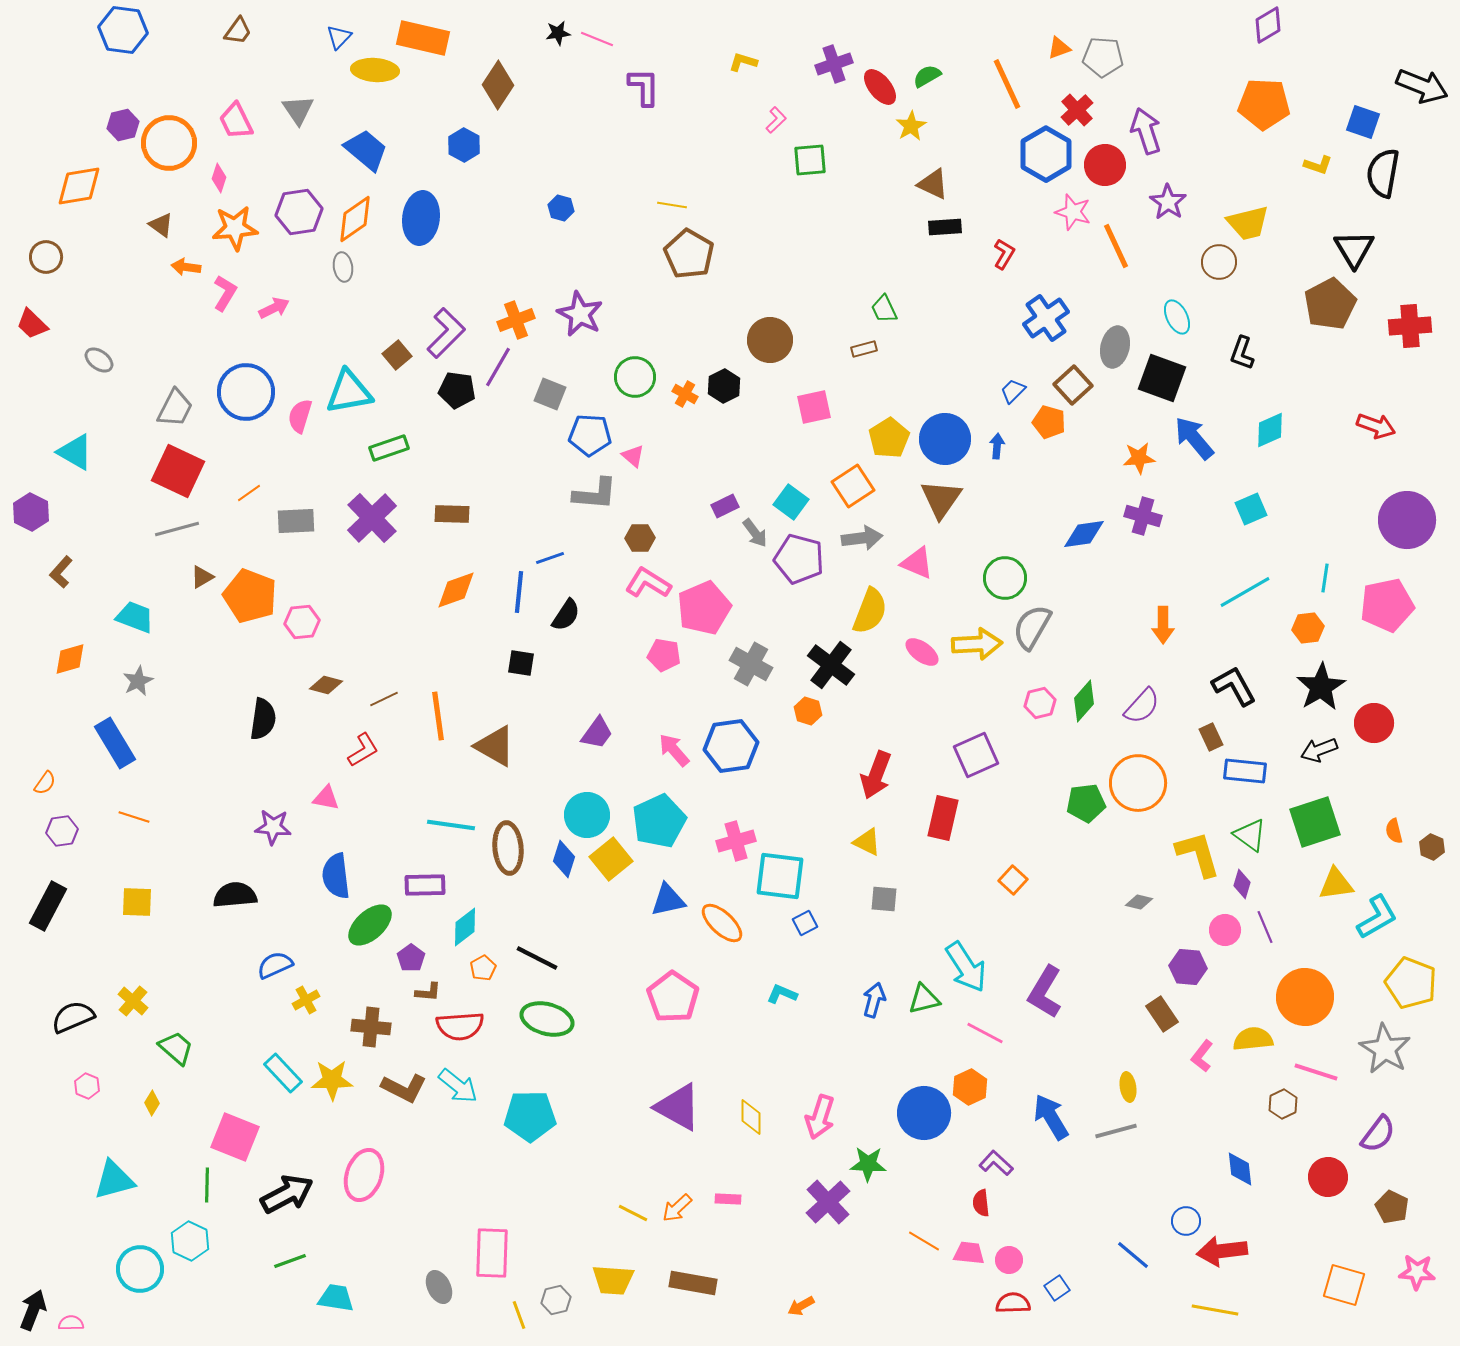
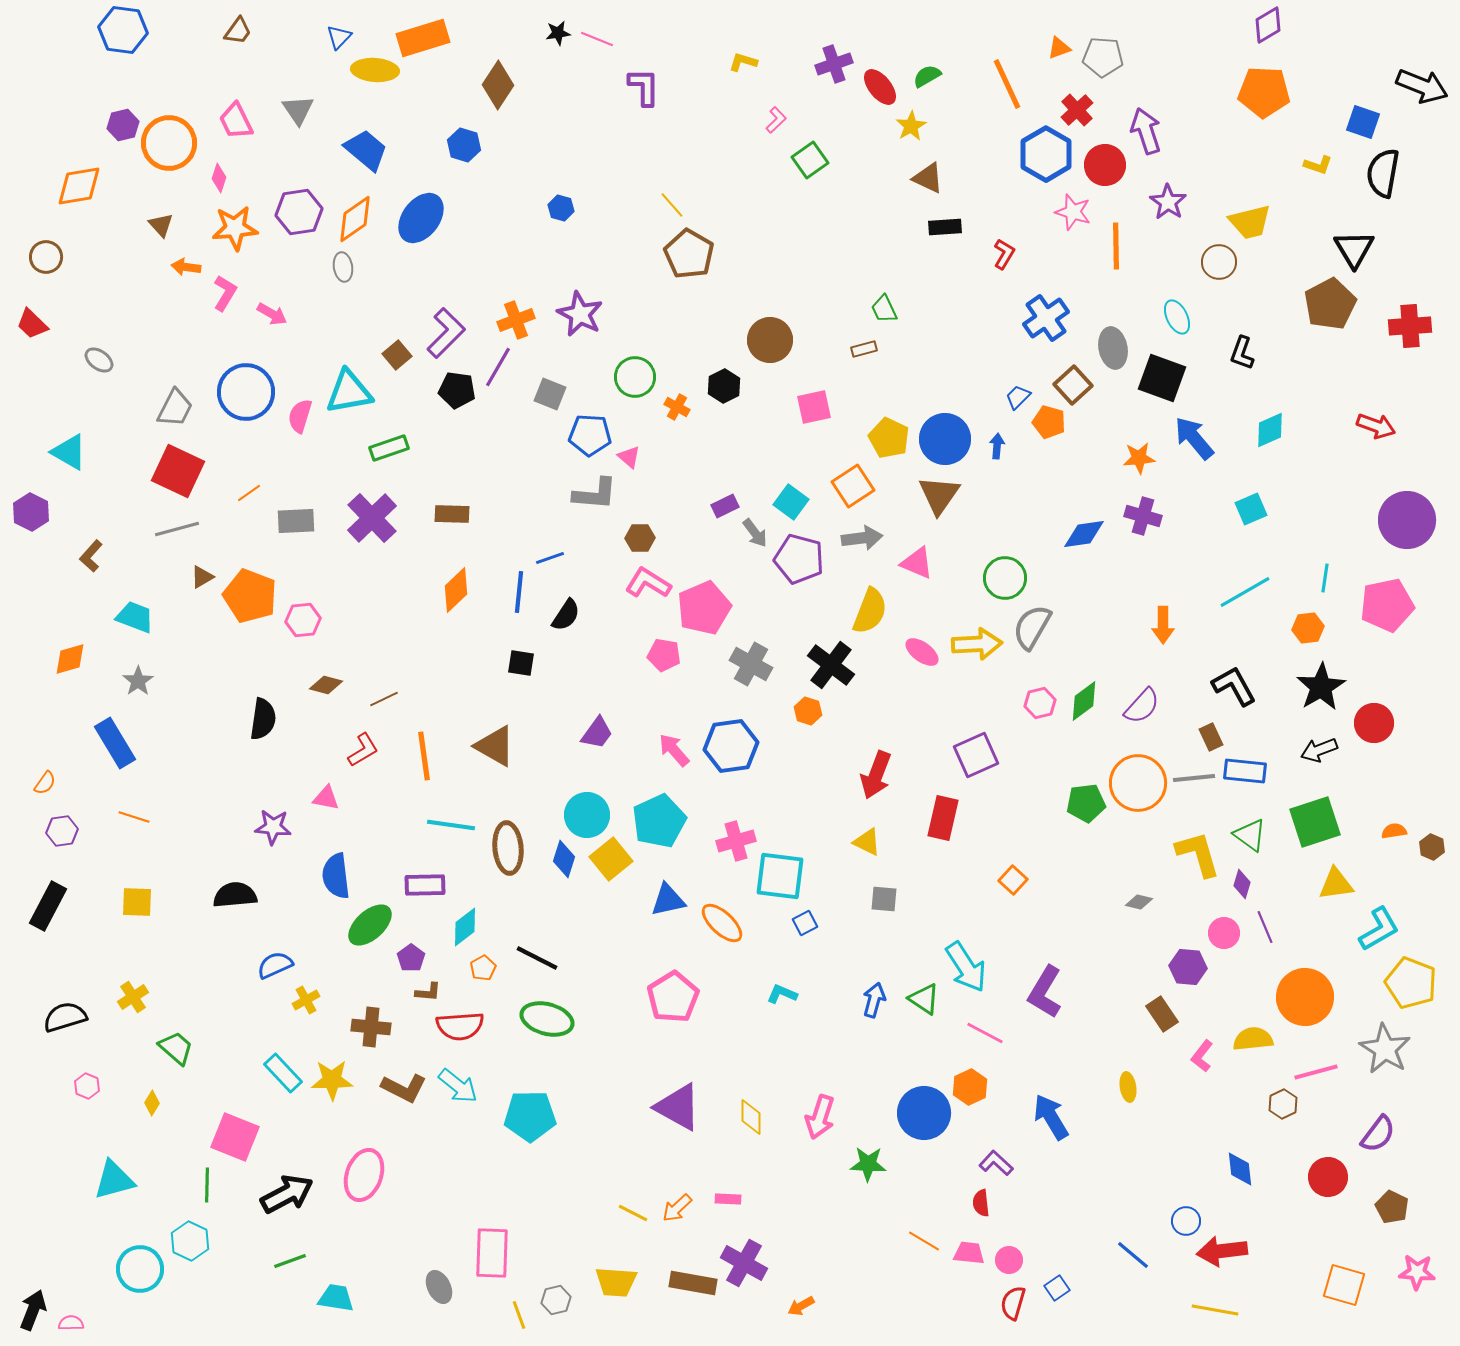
orange rectangle at (423, 38): rotated 30 degrees counterclockwise
orange pentagon at (1264, 104): moved 12 px up
blue hexagon at (464, 145): rotated 12 degrees counterclockwise
green square at (810, 160): rotated 30 degrees counterclockwise
brown triangle at (933, 184): moved 5 px left, 6 px up
yellow line at (672, 205): rotated 40 degrees clockwise
blue ellipse at (421, 218): rotated 30 degrees clockwise
yellow trapezoid at (1248, 223): moved 2 px right, 1 px up
brown triangle at (161, 225): rotated 12 degrees clockwise
orange line at (1116, 246): rotated 24 degrees clockwise
pink arrow at (274, 308): moved 2 px left, 6 px down; rotated 56 degrees clockwise
gray ellipse at (1115, 347): moved 2 px left, 1 px down; rotated 24 degrees counterclockwise
blue trapezoid at (1013, 391): moved 5 px right, 6 px down
orange cross at (685, 394): moved 8 px left, 13 px down
yellow pentagon at (889, 438): rotated 15 degrees counterclockwise
cyan triangle at (75, 452): moved 6 px left
pink triangle at (633, 456): moved 4 px left, 1 px down
brown triangle at (941, 499): moved 2 px left, 4 px up
brown L-shape at (61, 572): moved 30 px right, 16 px up
orange diamond at (456, 590): rotated 24 degrees counterclockwise
pink hexagon at (302, 622): moved 1 px right, 2 px up
gray star at (138, 681): rotated 8 degrees counterclockwise
green diamond at (1084, 701): rotated 12 degrees clockwise
orange line at (438, 716): moved 14 px left, 40 px down
orange semicircle at (1394, 831): rotated 95 degrees clockwise
cyan L-shape at (1377, 917): moved 2 px right, 12 px down
pink circle at (1225, 930): moved 1 px left, 3 px down
pink pentagon at (673, 997): rotated 6 degrees clockwise
green triangle at (924, 999): rotated 48 degrees clockwise
yellow cross at (133, 1001): moved 4 px up; rotated 16 degrees clockwise
black semicircle at (73, 1017): moved 8 px left; rotated 6 degrees clockwise
pink line at (1316, 1072): rotated 33 degrees counterclockwise
gray line at (1116, 1131): moved 78 px right, 353 px up; rotated 9 degrees clockwise
purple cross at (828, 1202): moved 84 px left, 61 px down; rotated 18 degrees counterclockwise
yellow trapezoid at (613, 1280): moved 3 px right, 2 px down
red semicircle at (1013, 1303): rotated 72 degrees counterclockwise
